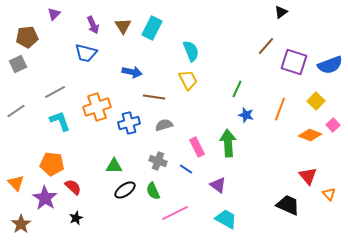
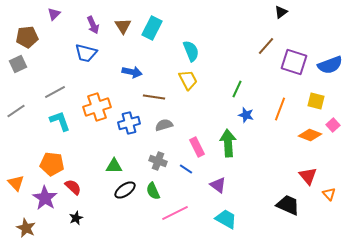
yellow square at (316, 101): rotated 30 degrees counterclockwise
brown star at (21, 224): moved 5 px right, 4 px down; rotated 12 degrees counterclockwise
